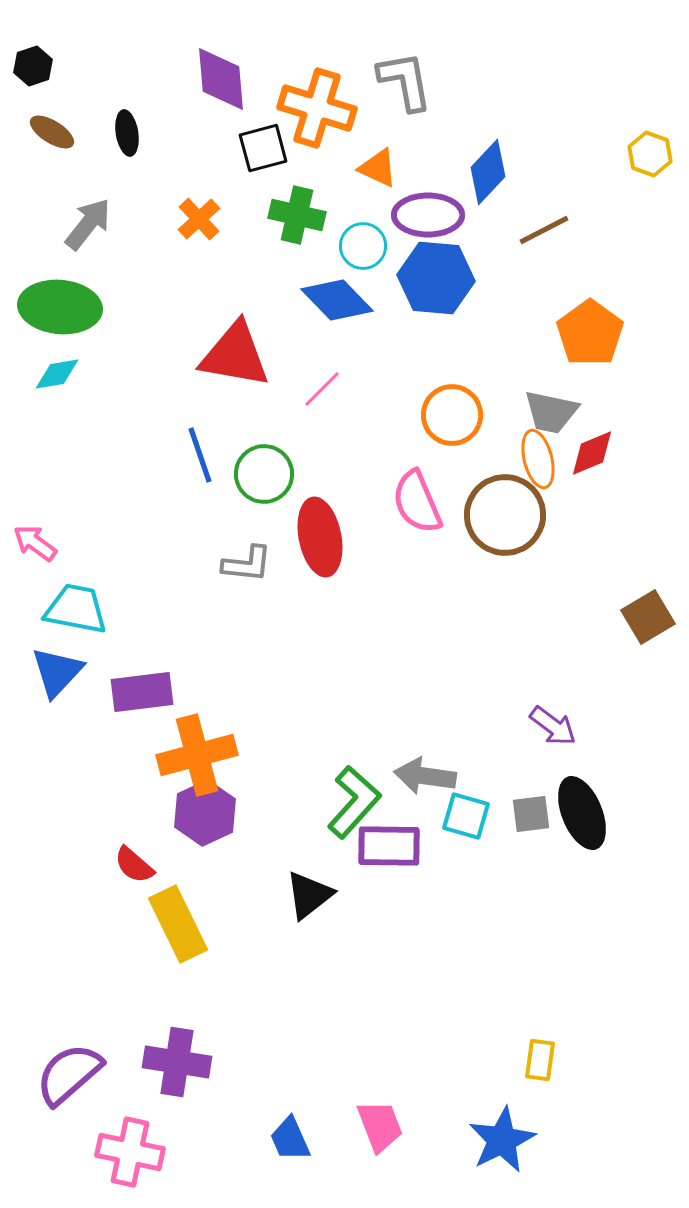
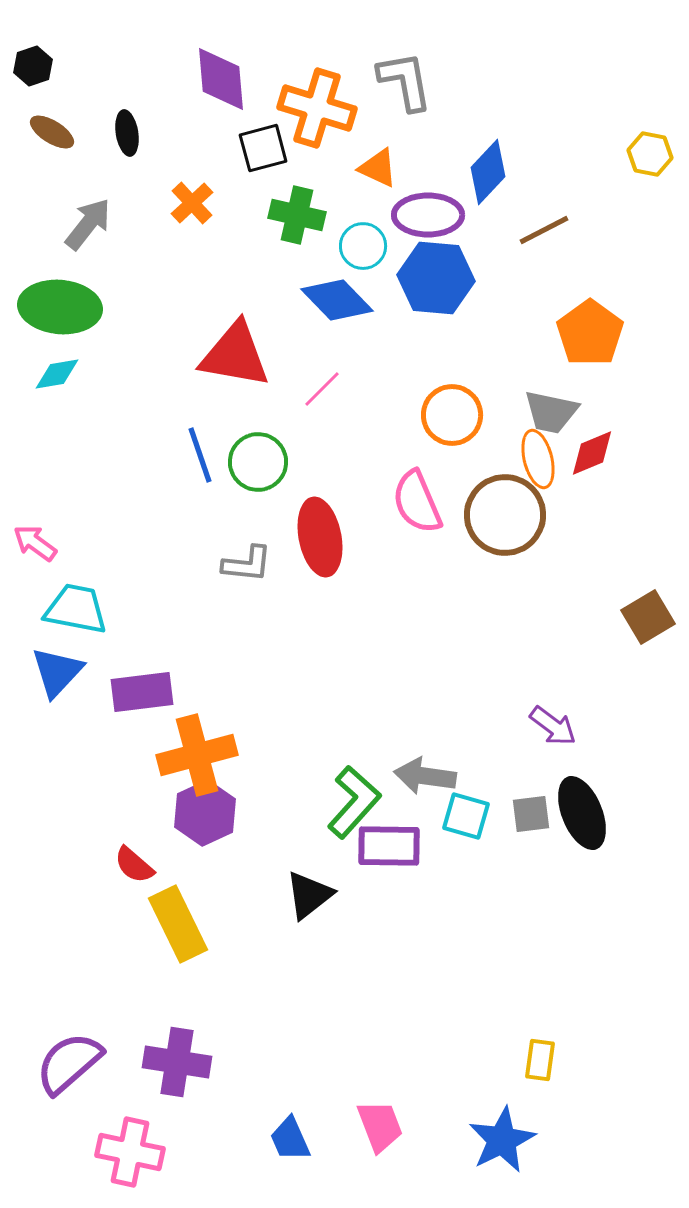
yellow hexagon at (650, 154): rotated 9 degrees counterclockwise
orange cross at (199, 219): moved 7 px left, 16 px up
green circle at (264, 474): moved 6 px left, 12 px up
purple semicircle at (69, 1074): moved 11 px up
